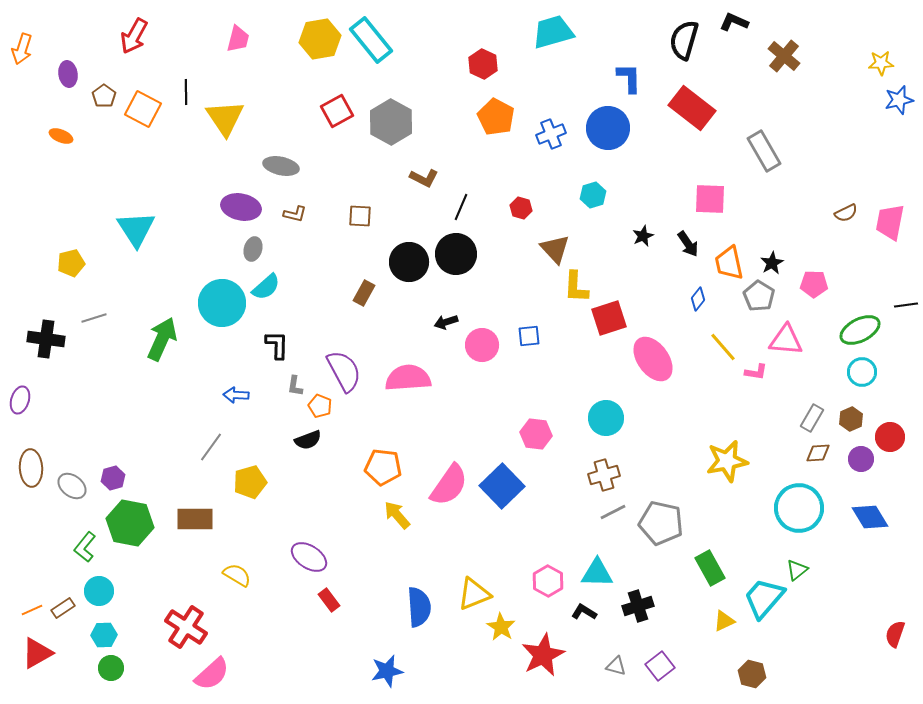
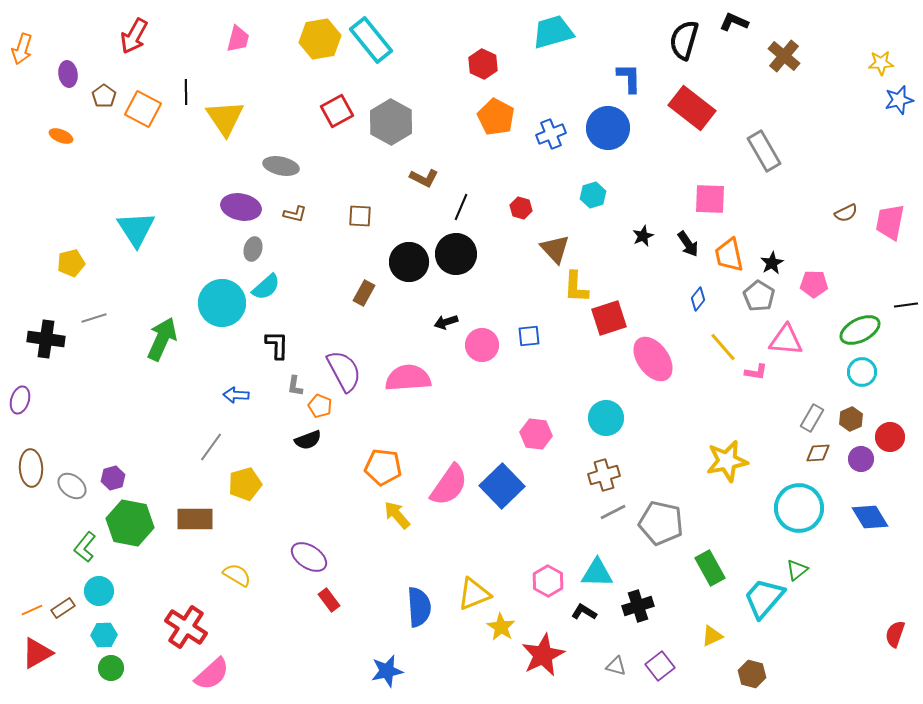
orange trapezoid at (729, 263): moved 8 px up
yellow pentagon at (250, 482): moved 5 px left, 2 px down
yellow triangle at (724, 621): moved 12 px left, 15 px down
